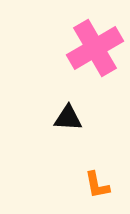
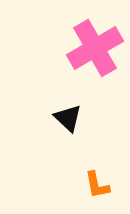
black triangle: rotated 40 degrees clockwise
